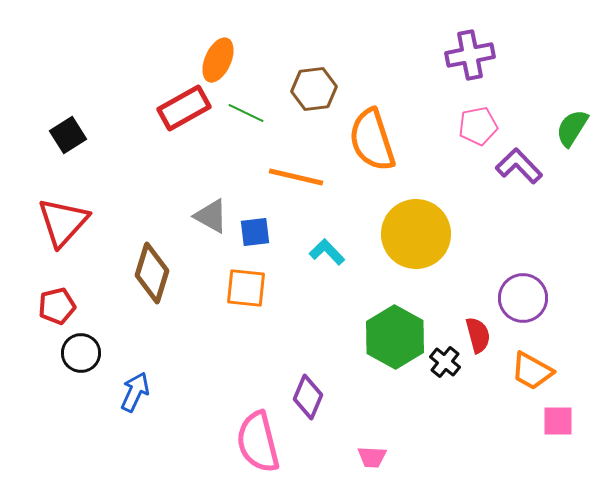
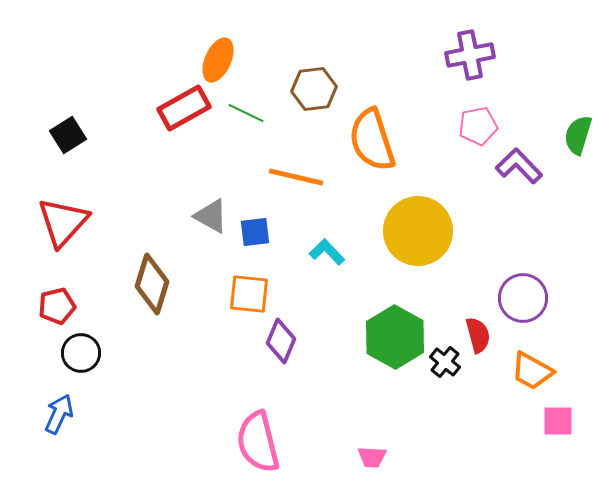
green semicircle: moved 6 px right, 7 px down; rotated 15 degrees counterclockwise
yellow circle: moved 2 px right, 3 px up
brown diamond: moved 11 px down
orange square: moved 3 px right, 6 px down
blue arrow: moved 76 px left, 22 px down
purple diamond: moved 27 px left, 56 px up
